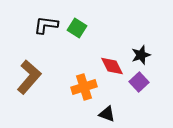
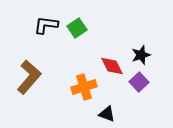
green square: rotated 24 degrees clockwise
